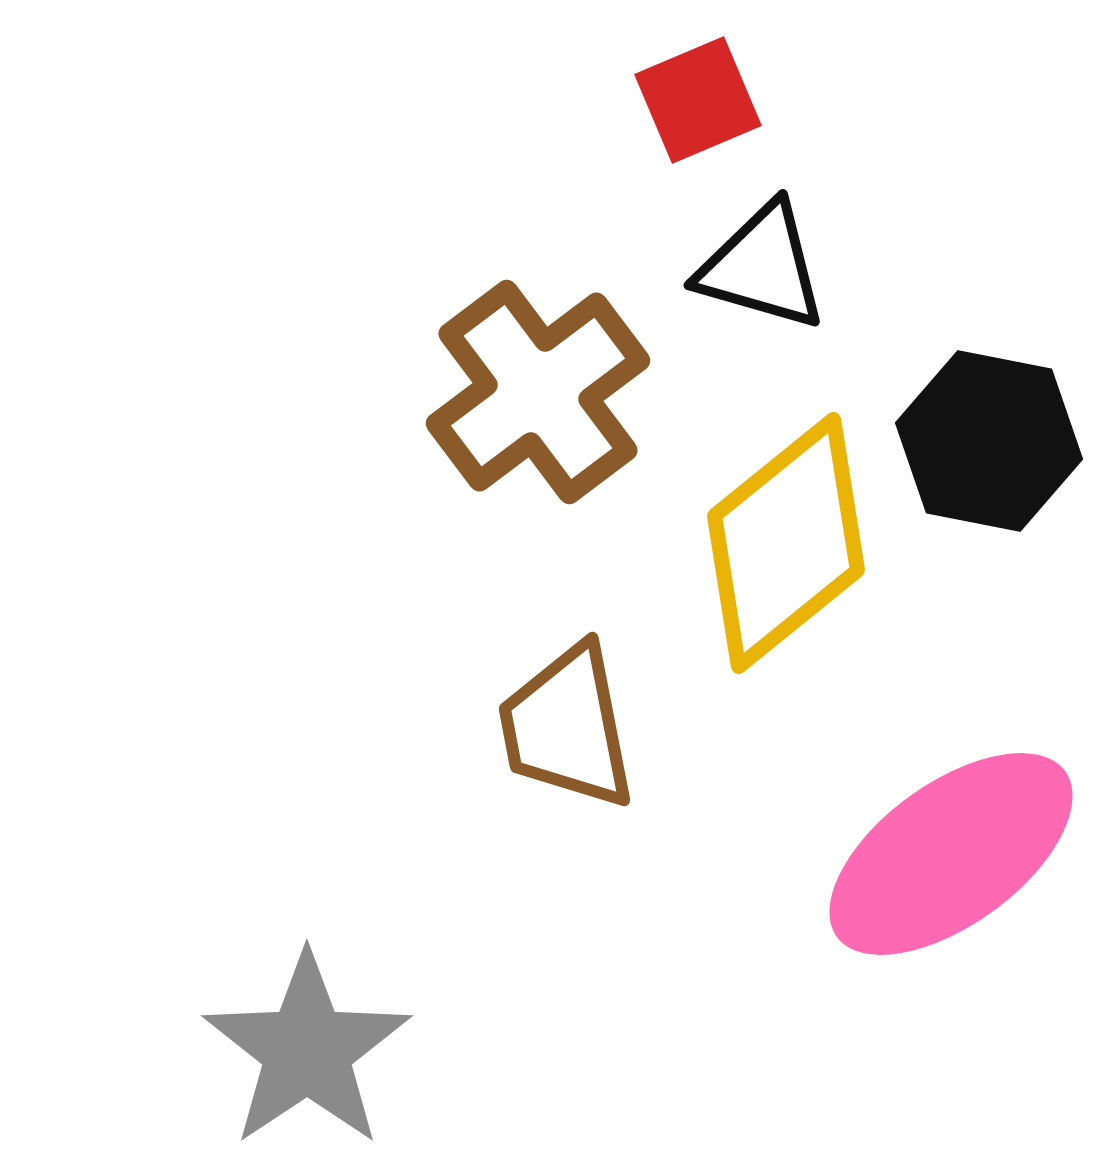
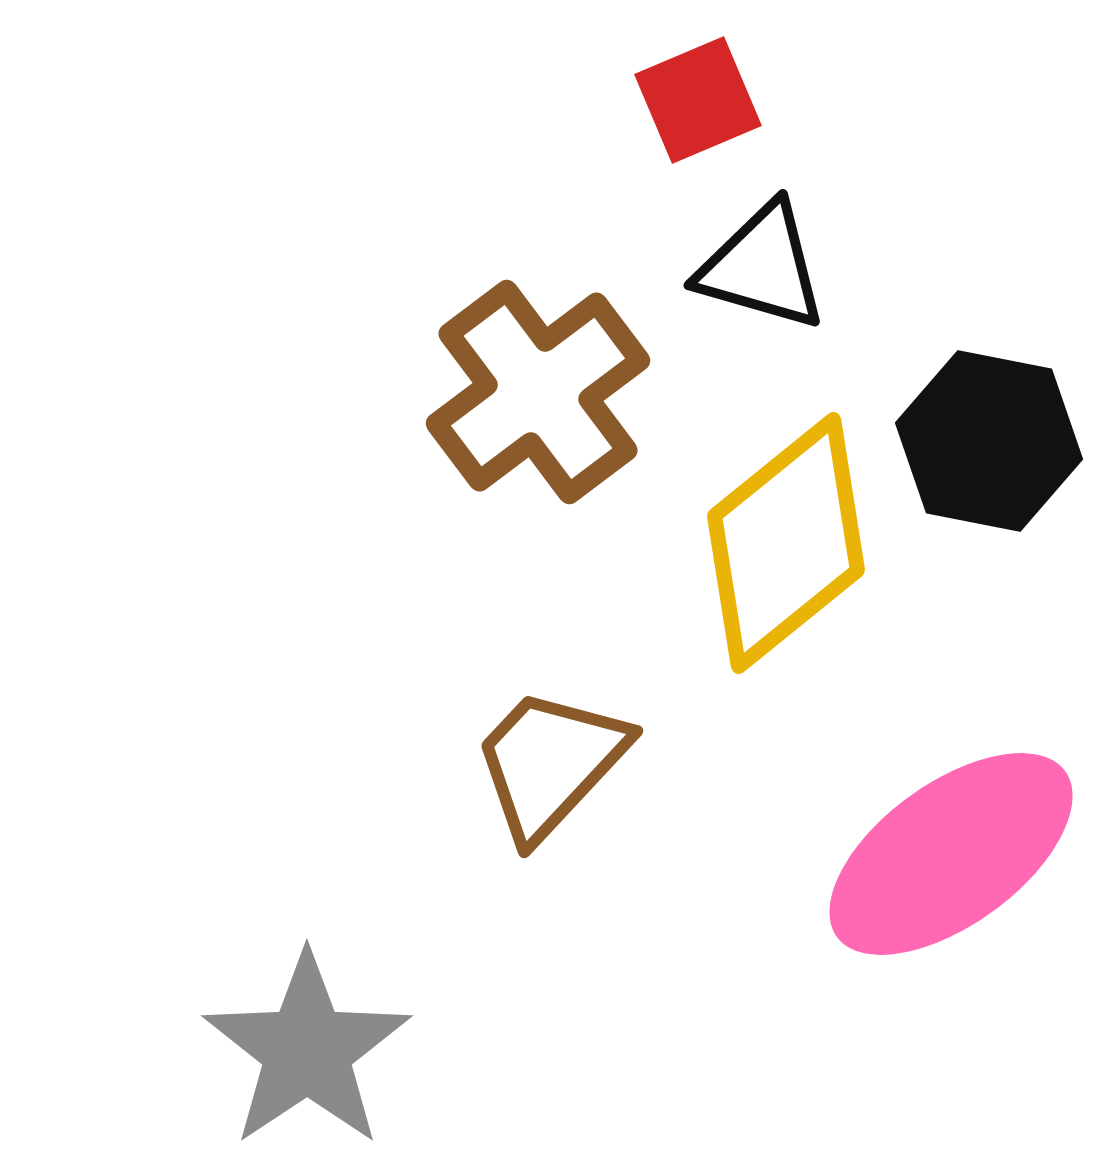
brown trapezoid: moved 17 px left, 36 px down; rotated 54 degrees clockwise
